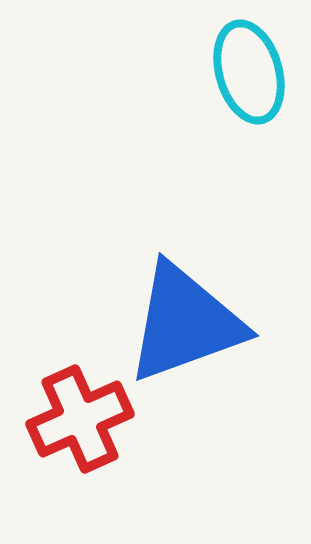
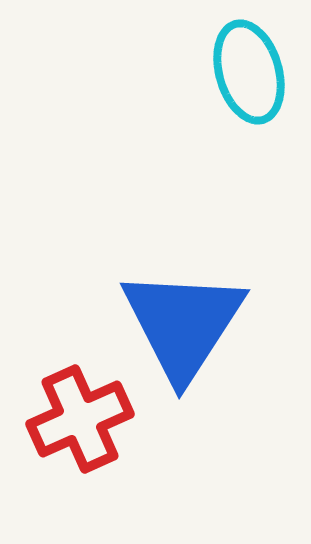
blue triangle: moved 2 px left, 1 px down; rotated 37 degrees counterclockwise
